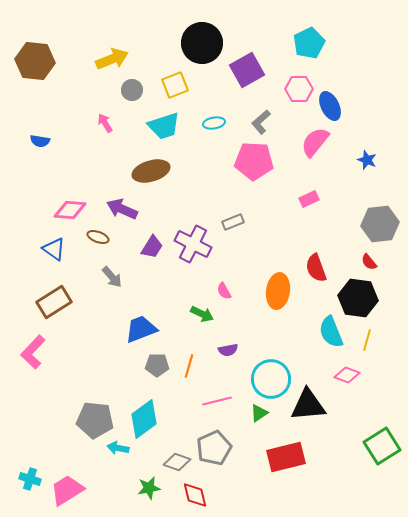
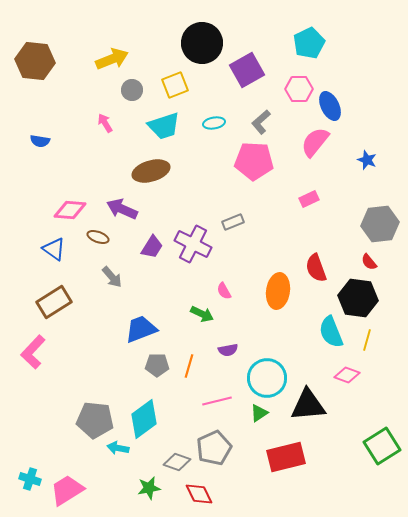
cyan circle at (271, 379): moved 4 px left, 1 px up
red diamond at (195, 495): moved 4 px right, 1 px up; rotated 12 degrees counterclockwise
